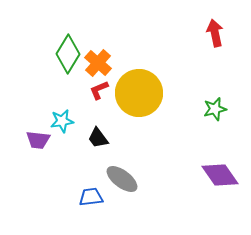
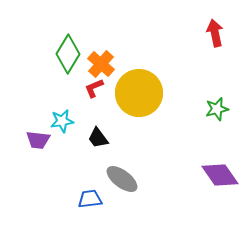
orange cross: moved 3 px right, 1 px down
red L-shape: moved 5 px left, 2 px up
green star: moved 2 px right
blue trapezoid: moved 1 px left, 2 px down
